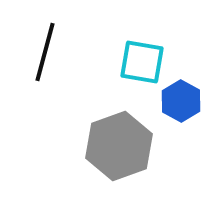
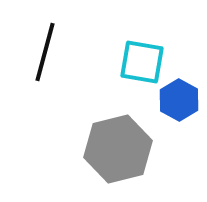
blue hexagon: moved 2 px left, 1 px up
gray hexagon: moved 1 px left, 3 px down; rotated 6 degrees clockwise
